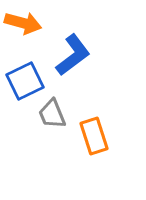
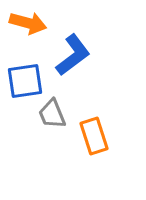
orange arrow: moved 5 px right
blue square: rotated 18 degrees clockwise
